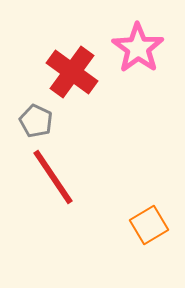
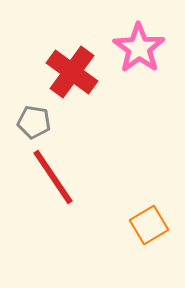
pink star: moved 1 px right
gray pentagon: moved 2 px left, 1 px down; rotated 16 degrees counterclockwise
